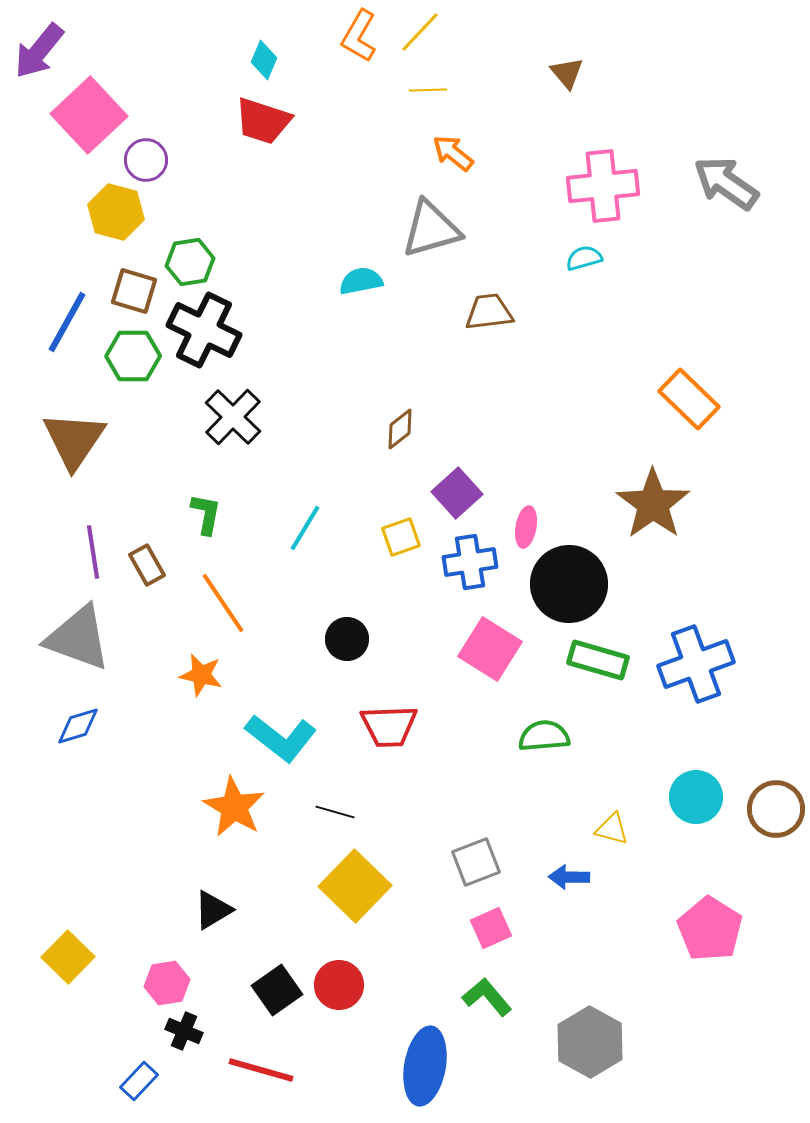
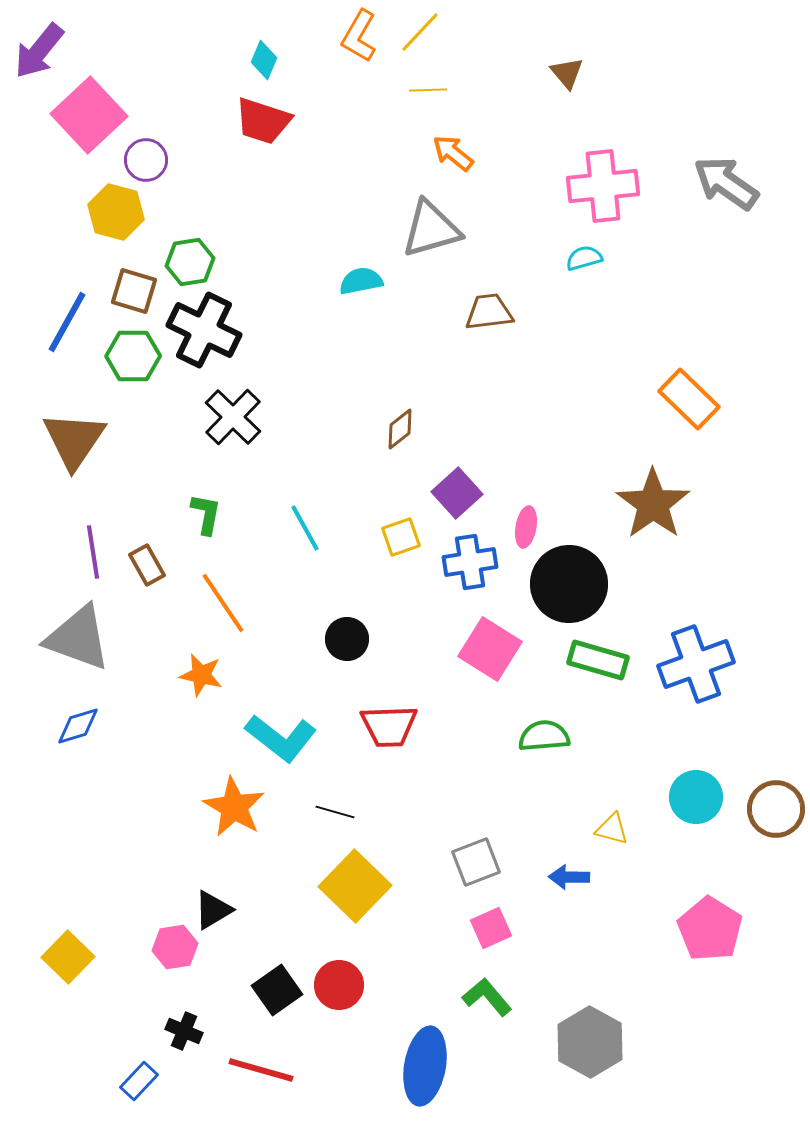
cyan line at (305, 528): rotated 60 degrees counterclockwise
pink hexagon at (167, 983): moved 8 px right, 36 px up
